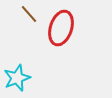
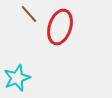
red ellipse: moved 1 px left, 1 px up
